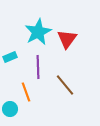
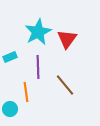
orange line: rotated 12 degrees clockwise
